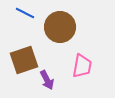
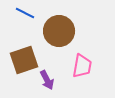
brown circle: moved 1 px left, 4 px down
